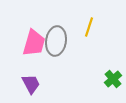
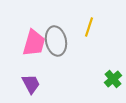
gray ellipse: rotated 20 degrees counterclockwise
